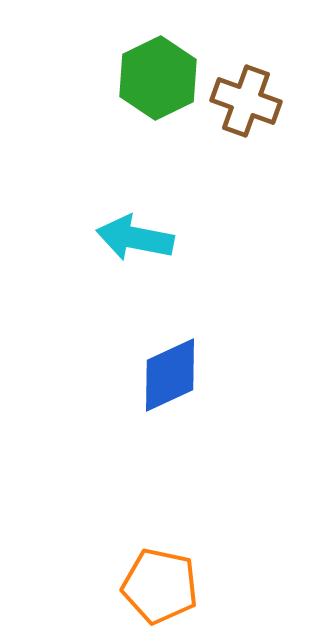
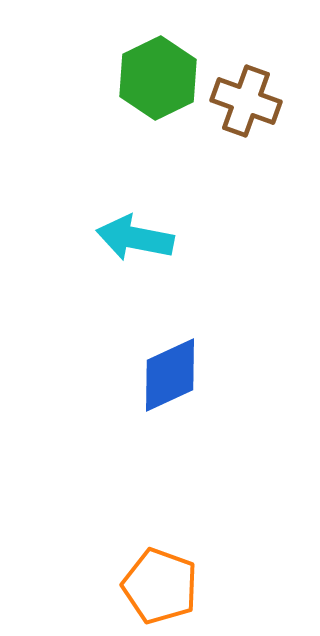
orange pentagon: rotated 8 degrees clockwise
